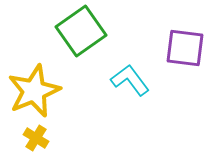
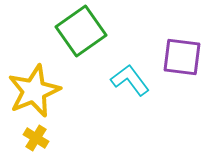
purple square: moved 3 px left, 9 px down
